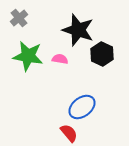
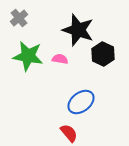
black hexagon: moved 1 px right
blue ellipse: moved 1 px left, 5 px up
